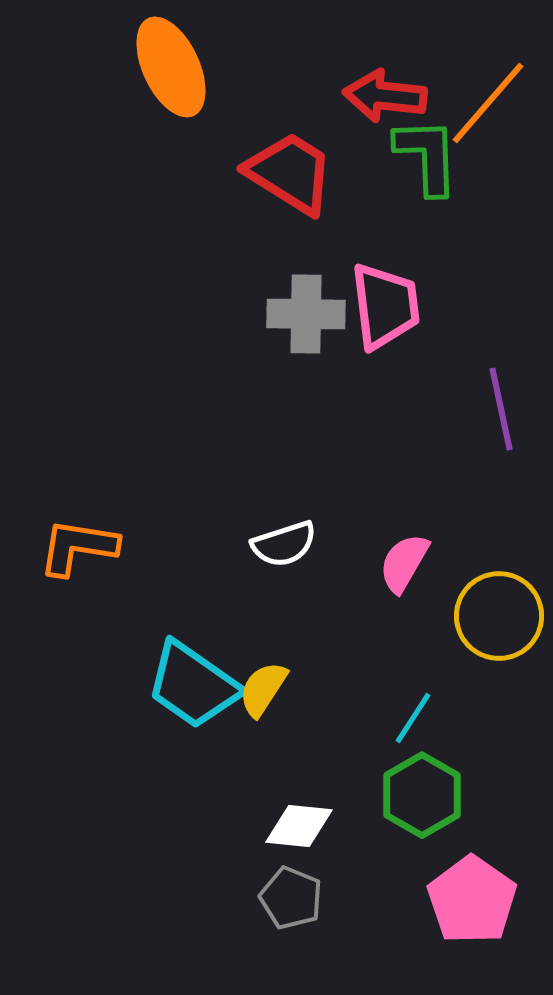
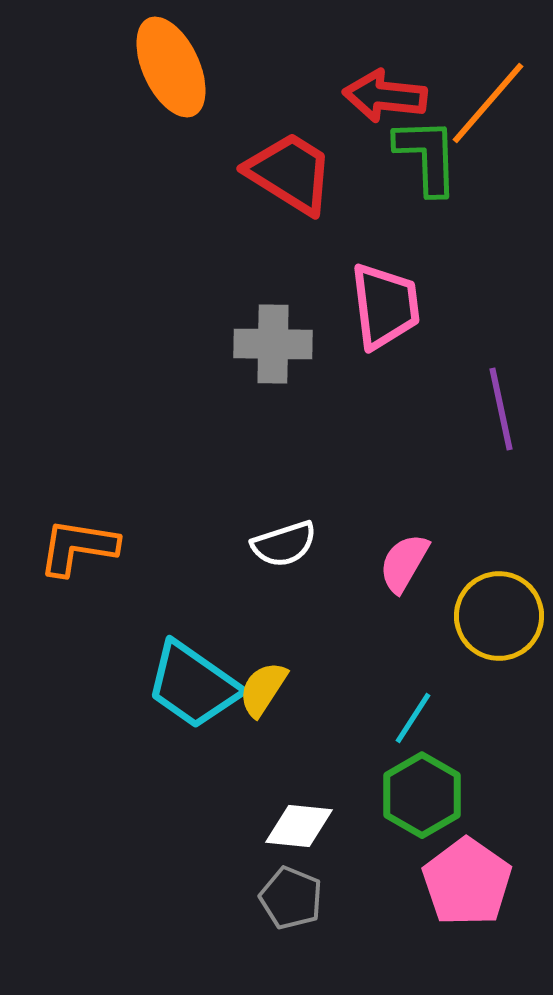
gray cross: moved 33 px left, 30 px down
pink pentagon: moved 5 px left, 18 px up
